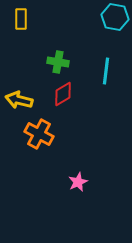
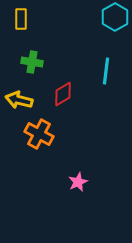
cyan hexagon: rotated 20 degrees clockwise
green cross: moved 26 px left
